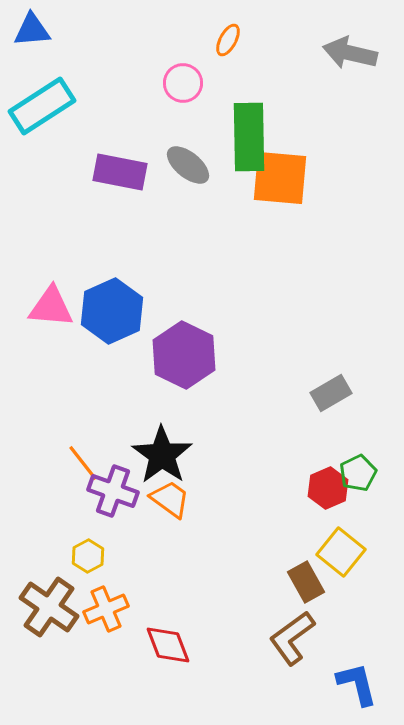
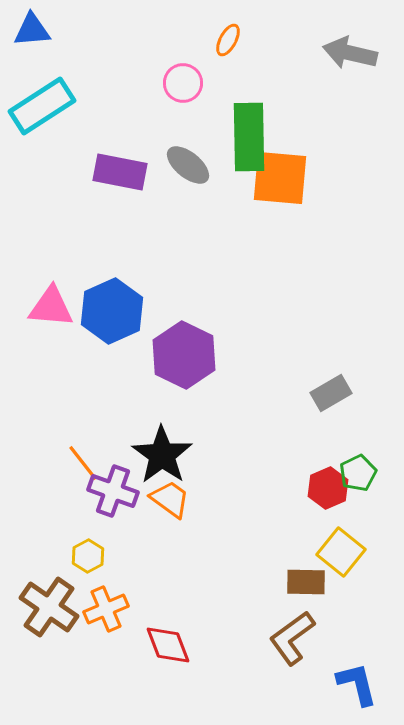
brown rectangle: rotated 60 degrees counterclockwise
